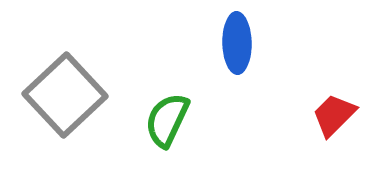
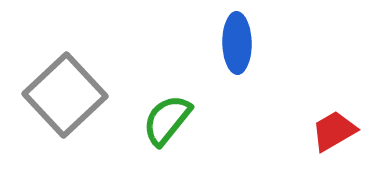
red trapezoid: moved 16 px down; rotated 15 degrees clockwise
green semicircle: rotated 14 degrees clockwise
